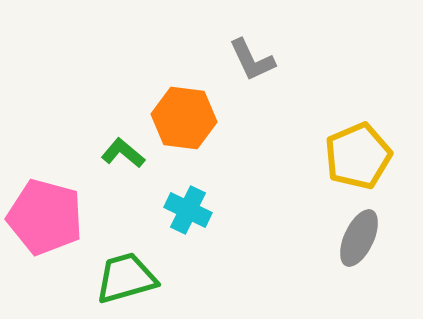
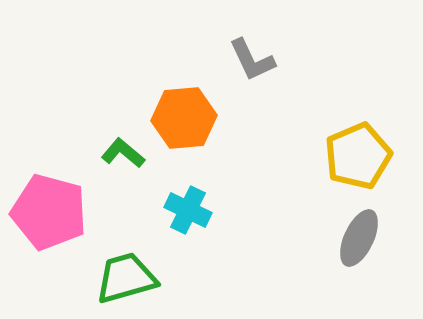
orange hexagon: rotated 12 degrees counterclockwise
pink pentagon: moved 4 px right, 5 px up
